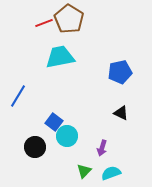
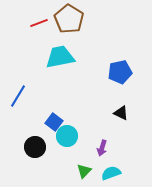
red line: moved 5 px left
